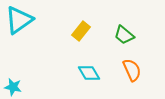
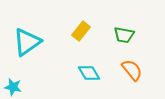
cyan triangle: moved 8 px right, 22 px down
green trapezoid: rotated 30 degrees counterclockwise
orange semicircle: rotated 15 degrees counterclockwise
